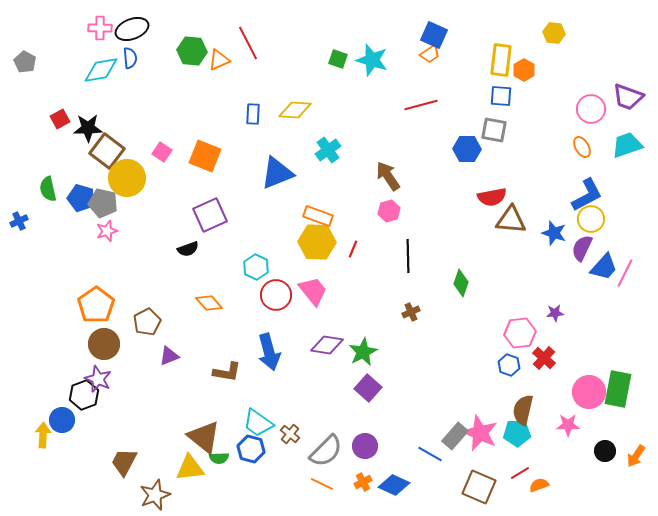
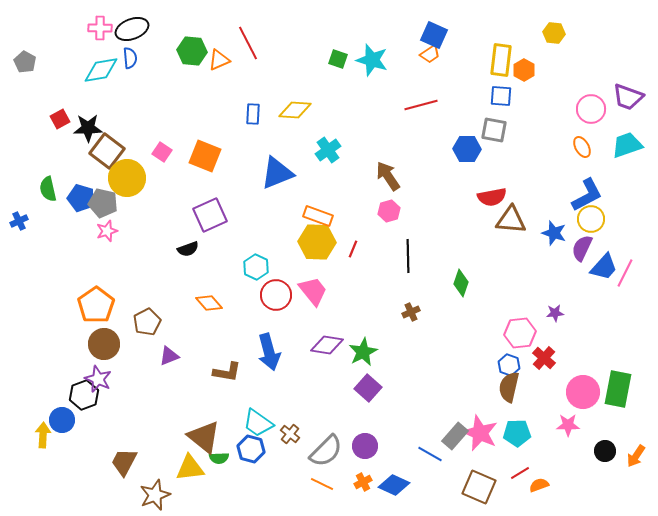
pink circle at (589, 392): moved 6 px left
brown semicircle at (523, 410): moved 14 px left, 23 px up
